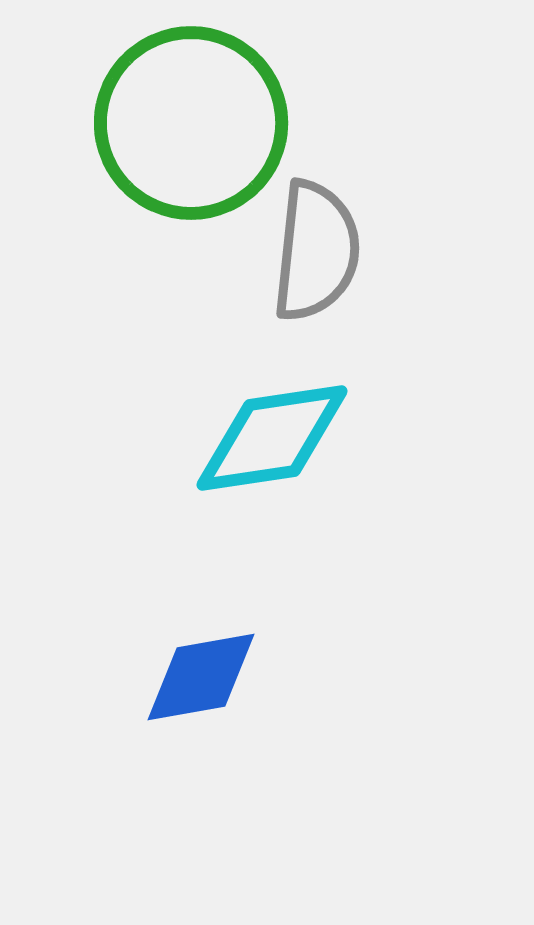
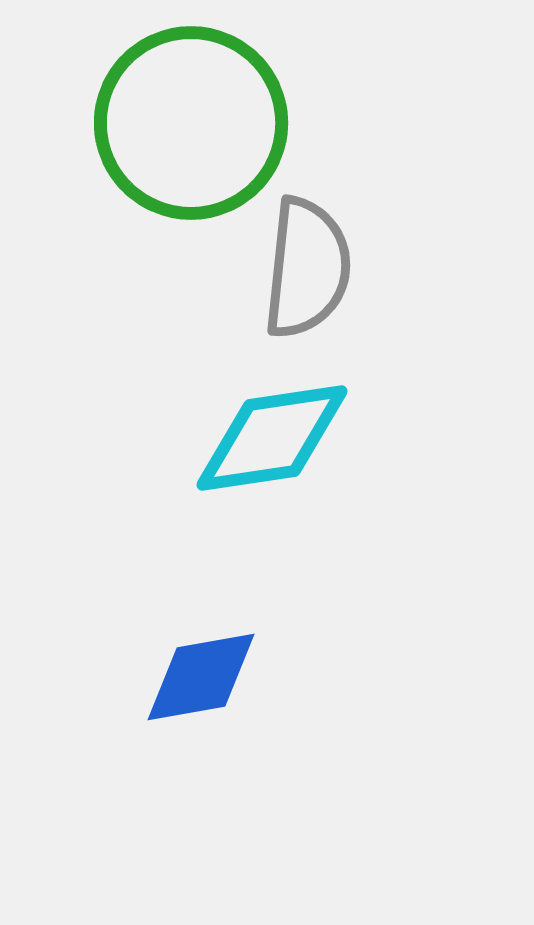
gray semicircle: moved 9 px left, 17 px down
